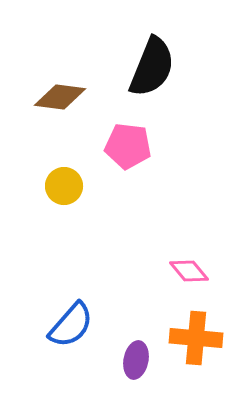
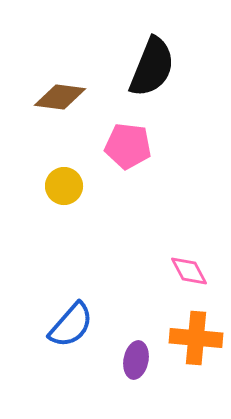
pink diamond: rotated 12 degrees clockwise
